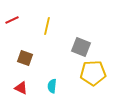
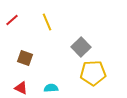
red line: rotated 16 degrees counterclockwise
yellow line: moved 4 px up; rotated 36 degrees counterclockwise
gray square: rotated 24 degrees clockwise
cyan semicircle: moved 1 px left, 2 px down; rotated 80 degrees clockwise
